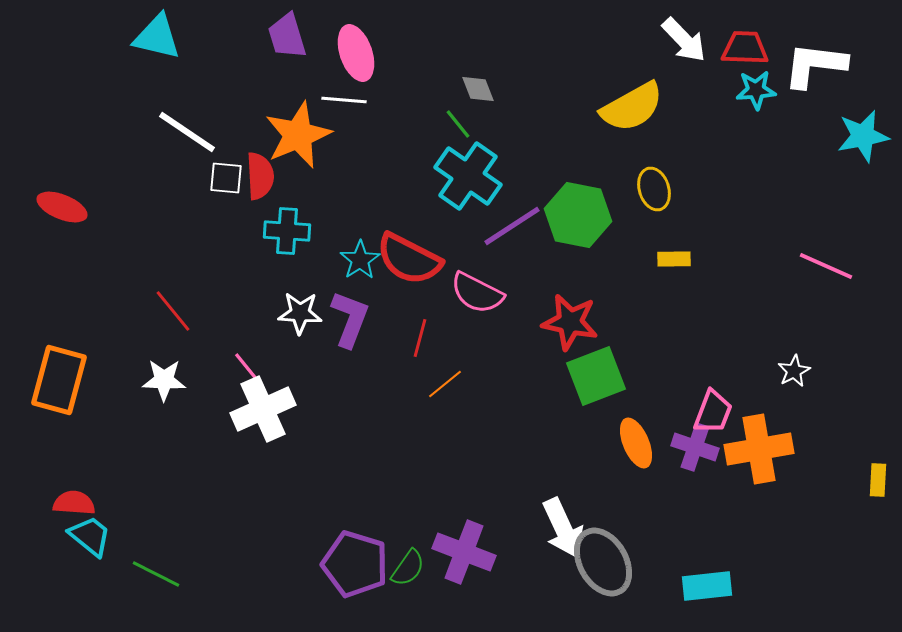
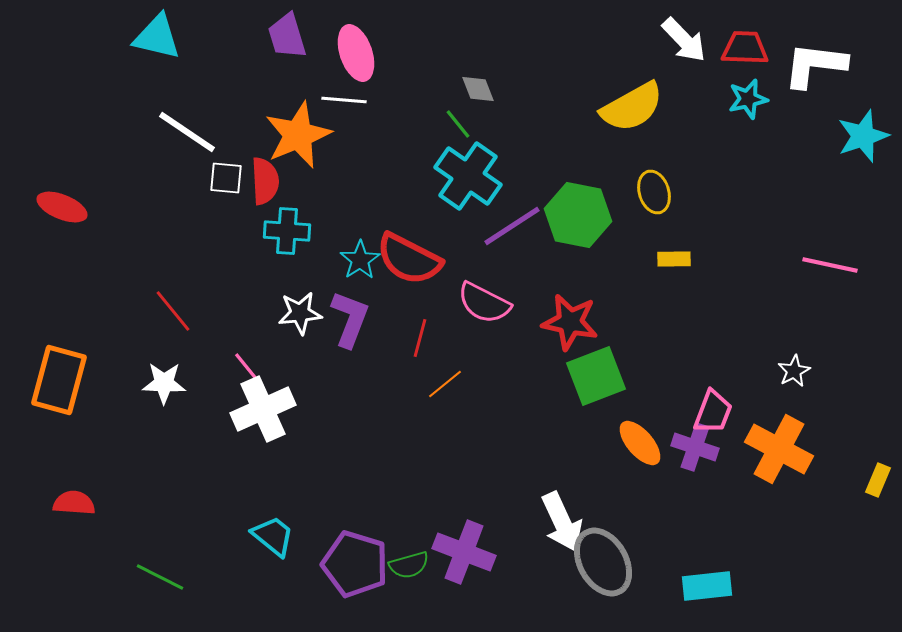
cyan star at (756, 90): moved 8 px left, 9 px down; rotated 9 degrees counterclockwise
cyan star at (863, 136): rotated 8 degrees counterclockwise
red semicircle at (260, 176): moved 5 px right, 5 px down
yellow ellipse at (654, 189): moved 3 px down
pink line at (826, 266): moved 4 px right, 1 px up; rotated 12 degrees counterclockwise
pink semicircle at (477, 293): moved 7 px right, 10 px down
white star at (300, 313): rotated 9 degrees counterclockwise
white star at (164, 380): moved 3 px down
orange ellipse at (636, 443): moved 4 px right; rotated 18 degrees counterclockwise
orange cross at (759, 449): moved 20 px right; rotated 38 degrees clockwise
yellow rectangle at (878, 480): rotated 20 degrees clockwise
white arrow at (563, 528): moved 1 px left, 6 px up
cyan trapezoid at (90, 536): moved 183 px right
green semicircle at (408, 568): moved 1 px right, 3 px up; rotated 39 degrees clockwise
green line at (156, 574): moved 4 px right, 3 px down
